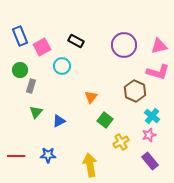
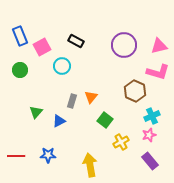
gray rectangle: moved 41 px right, 15 px down
cyan cross: rotated 28 degrees clockwise
